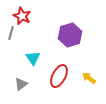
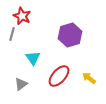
gray line: moved 1 px right, 1 px down
red ellipse: rotated 15 degrees clockwise
